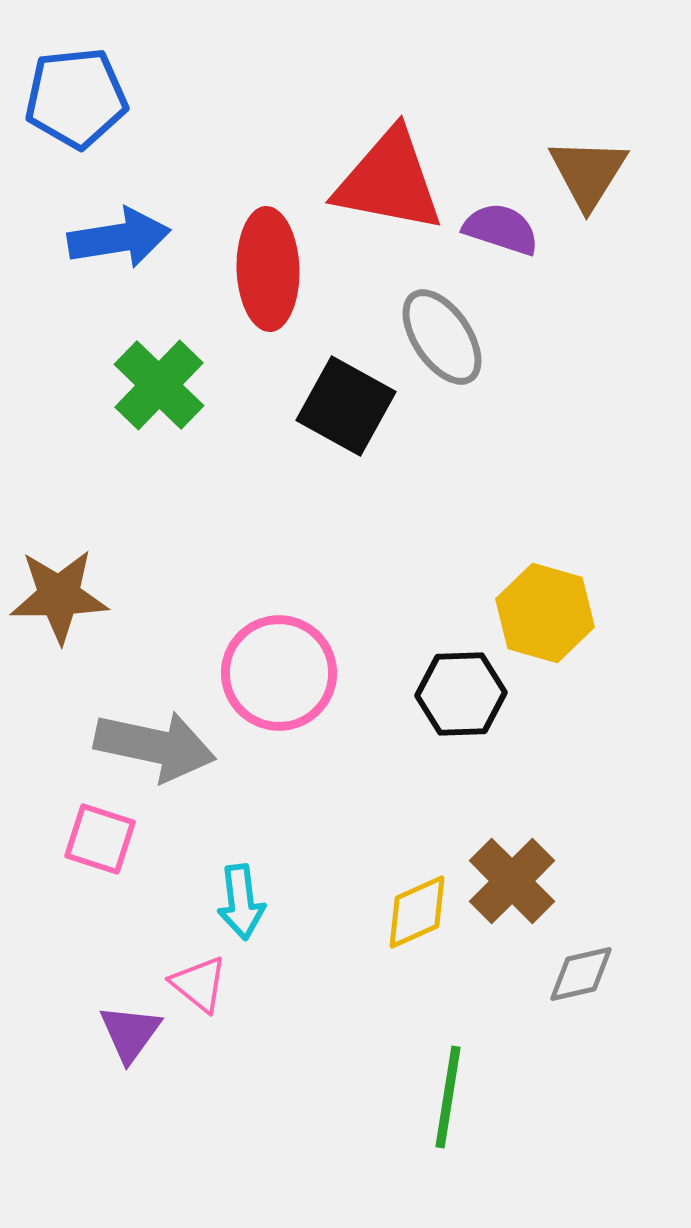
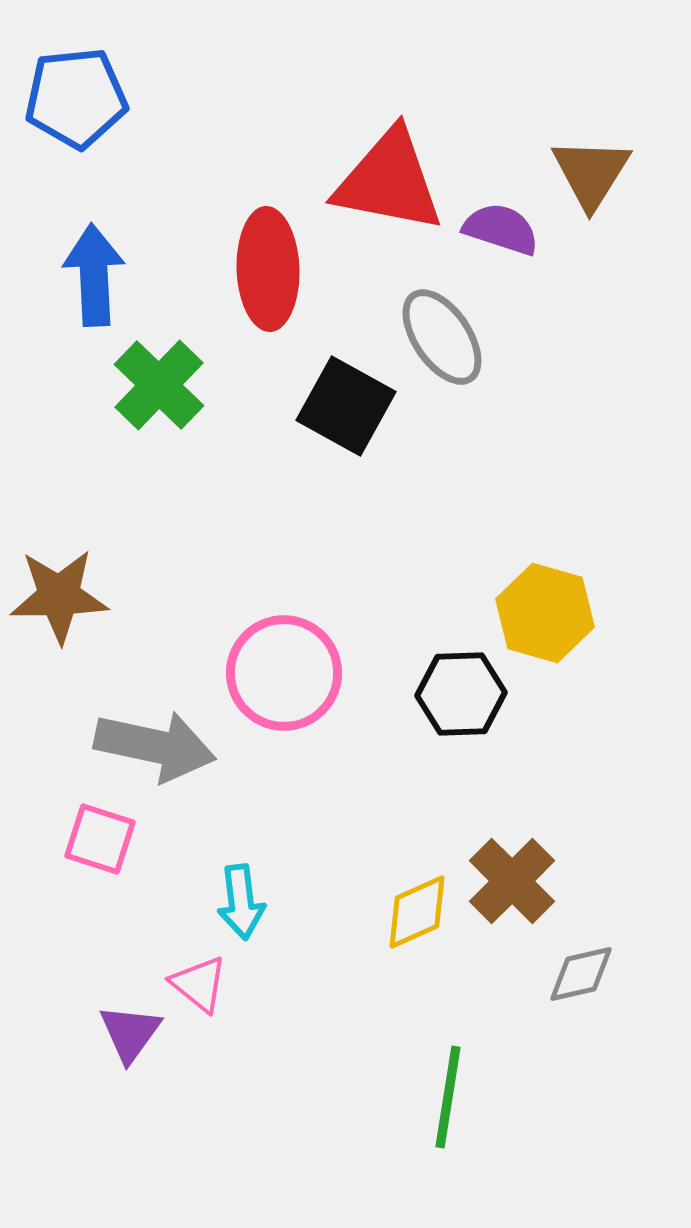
brown triangle: moved 3 px right
blue arrow: moved 25 px left, 37 px down; rotated 84 degrees counterclockwise
pink circle: moved 5 px right
